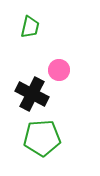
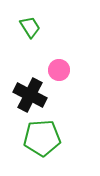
green trapezoid: rotated 45 degrees counterclockwise
black cross: moved 2 px left, 1 px down
